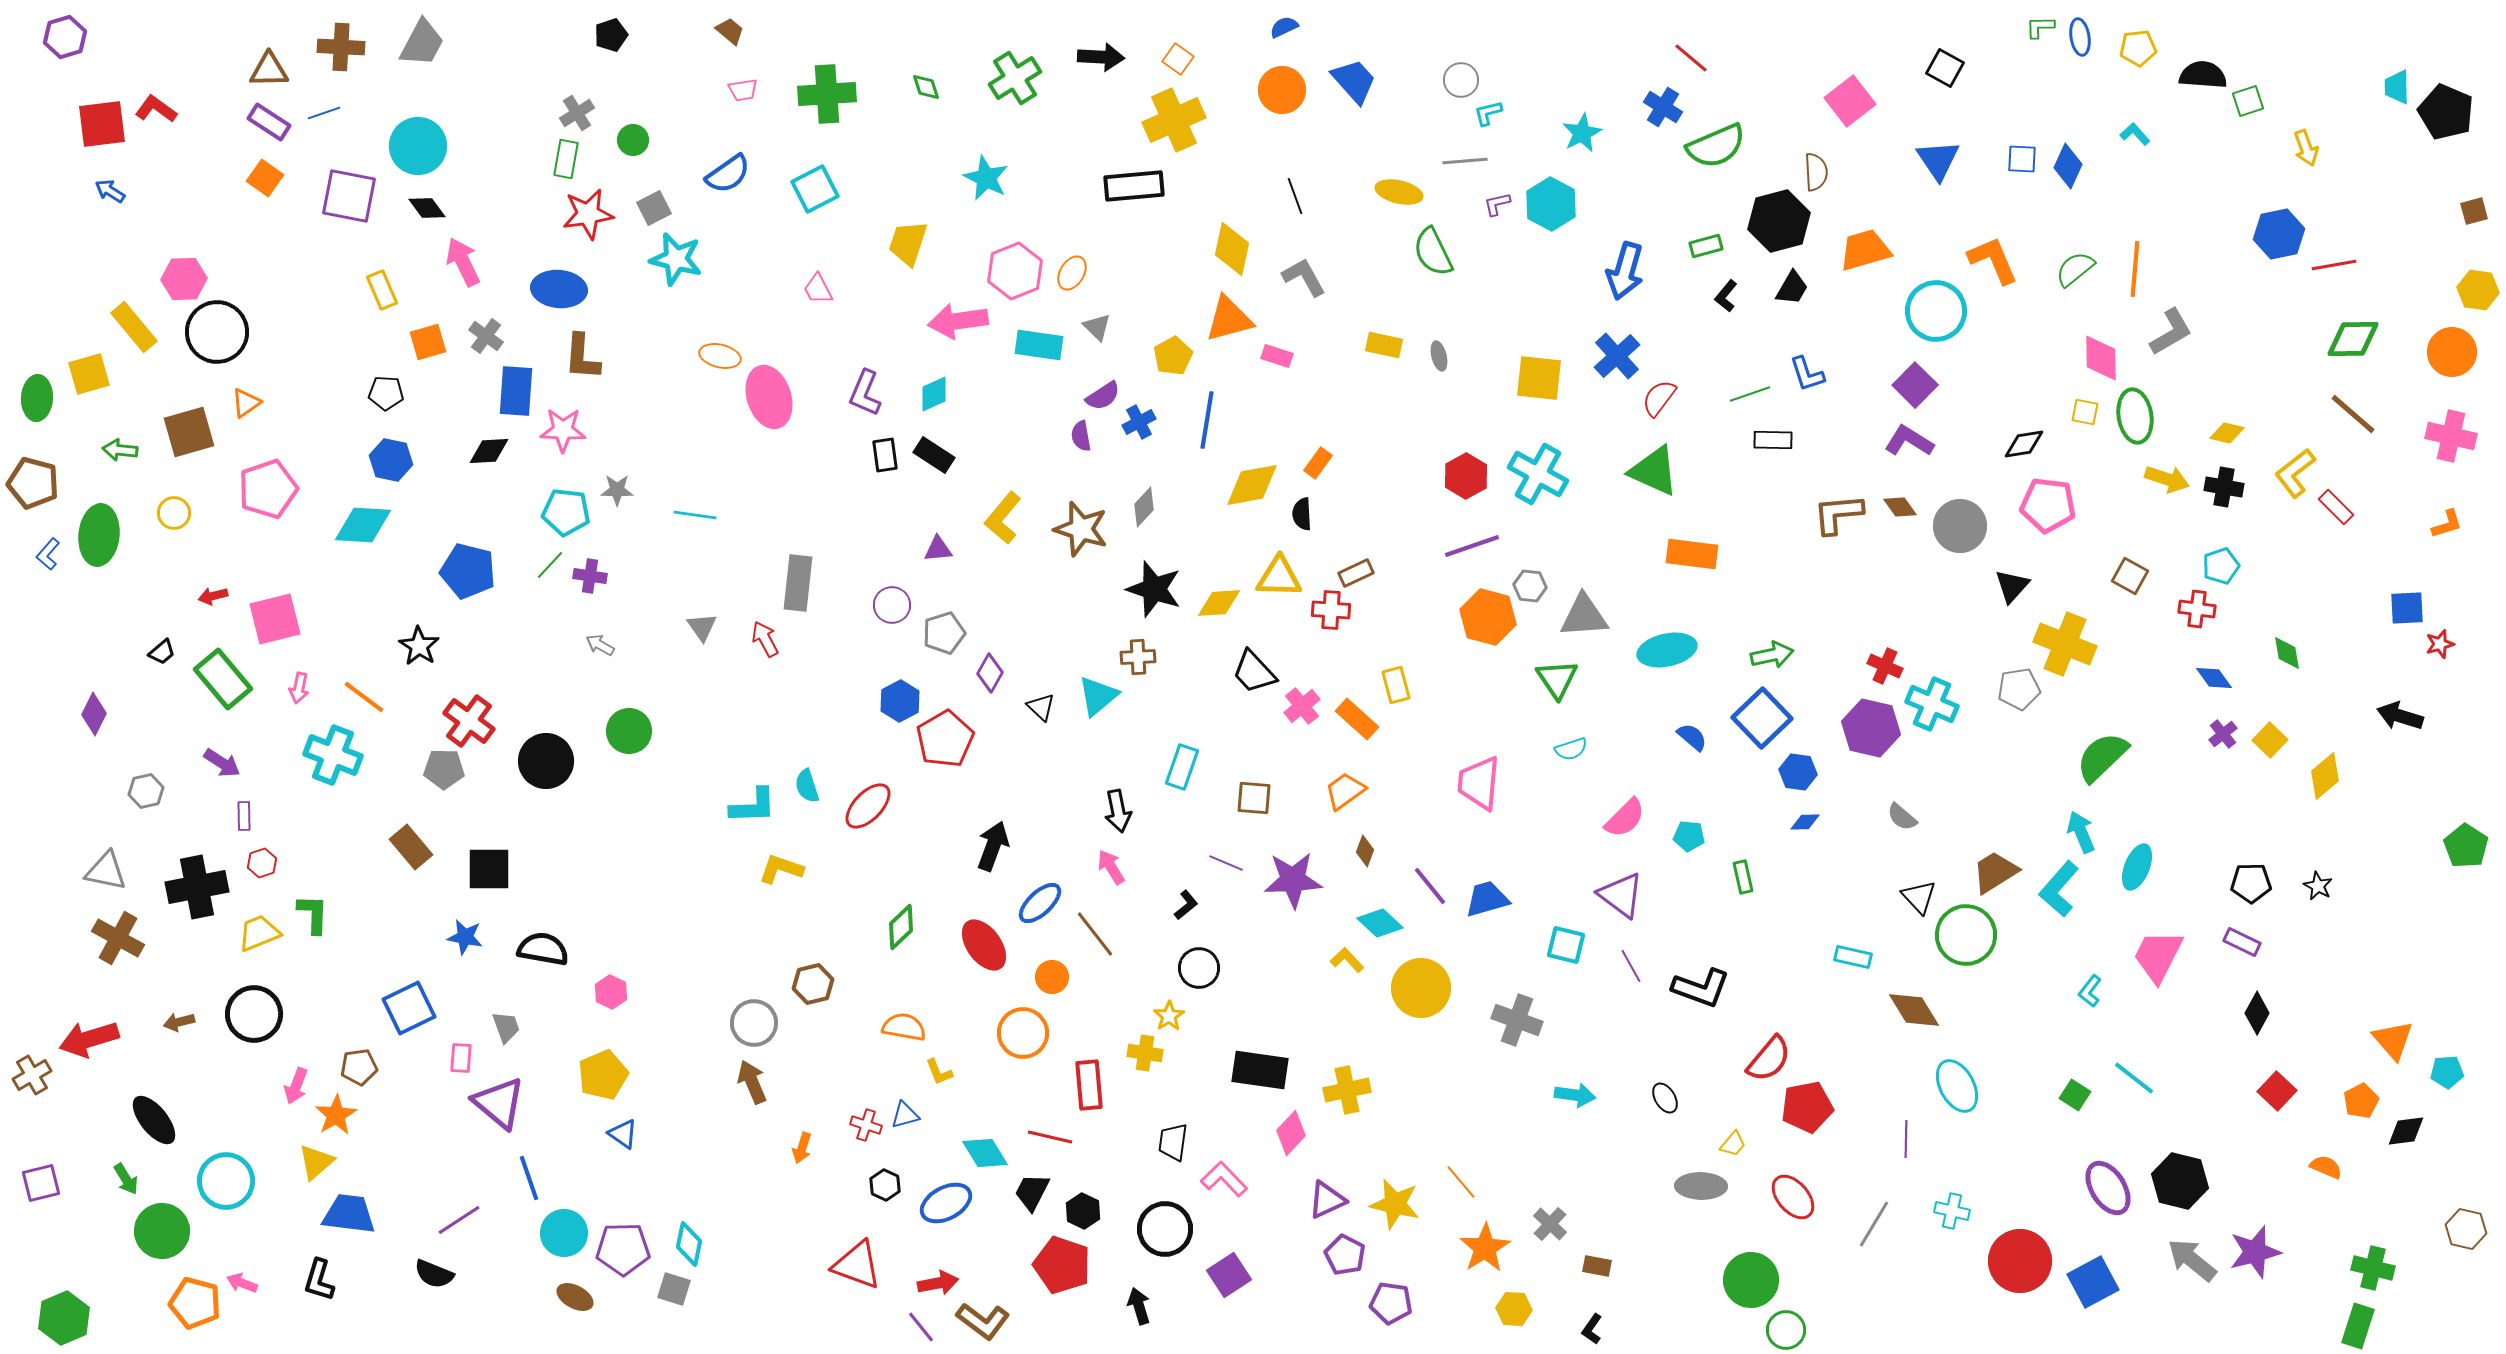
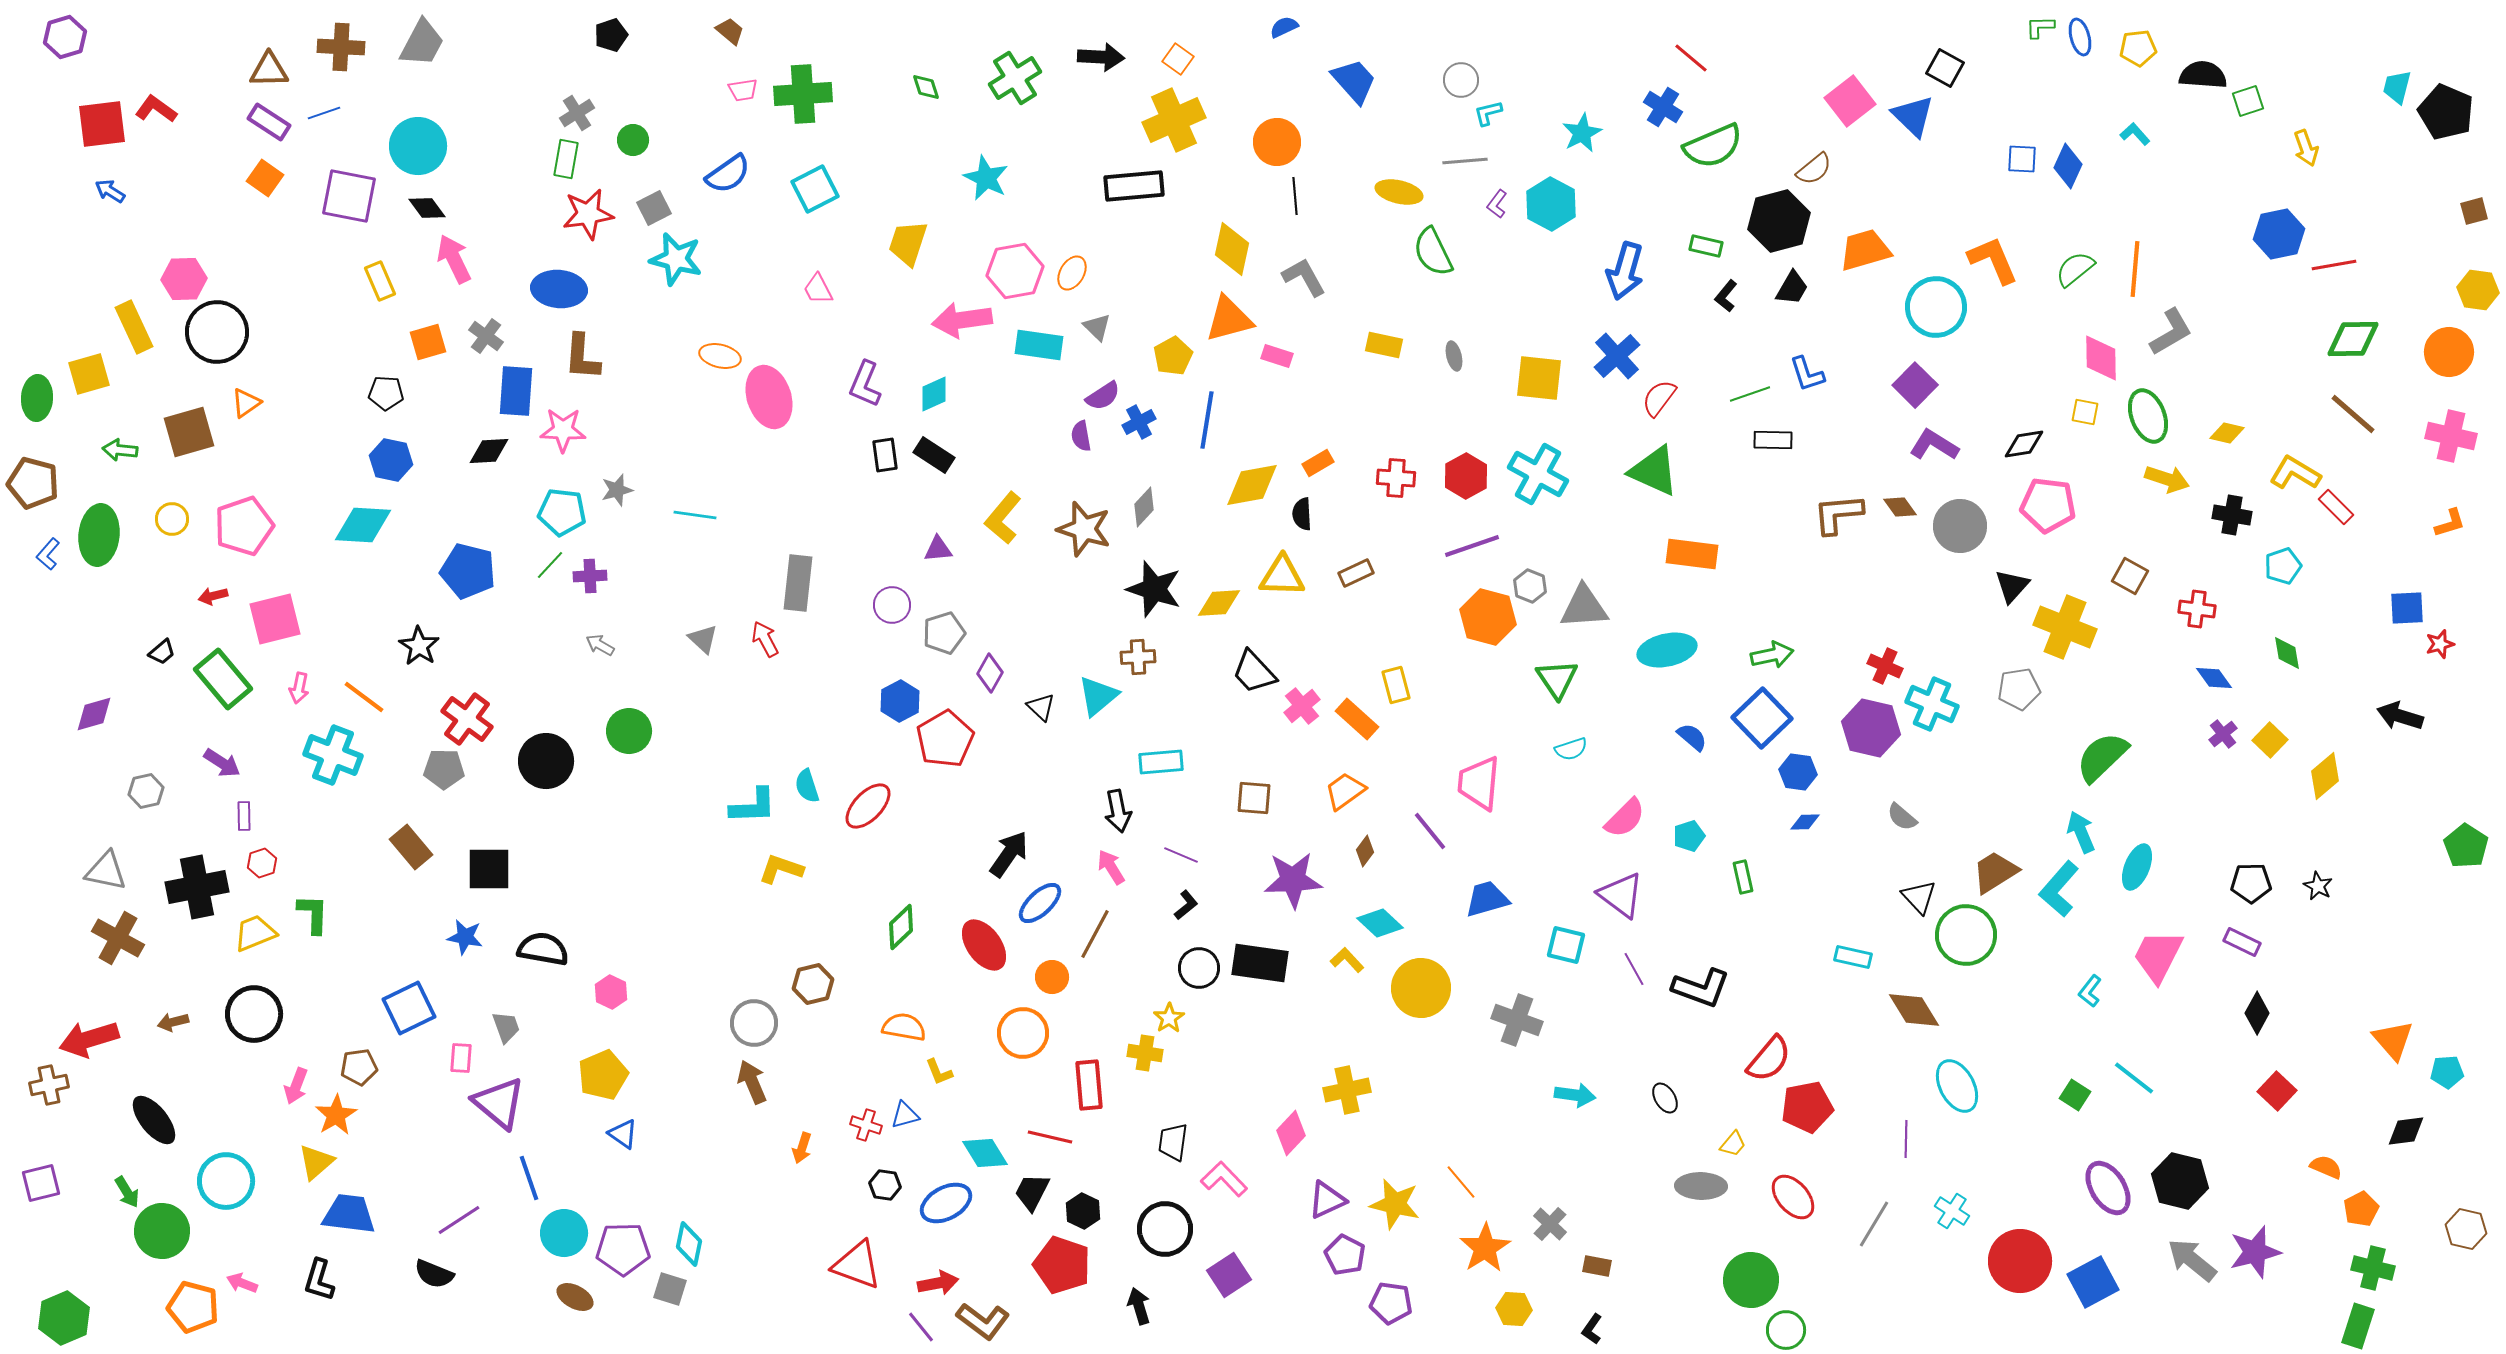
blue ellipse at (2080, 37): rotated 6 degrees counterclockwise
cyan trapezoid at (2397, 87): rotated 15 degrees clockwise
orange circle at (1282, 90): moved 5 px left, 52 px down
green cross at (827, 94): moved 24 px left
green semicircle at (1716, 146): moved 3 px left
blue triangle at (1938, 160): moved 25 px left, 44 px up; rotated 12 degrees counterclockwise
brown semicircle at (1816, 172): moved 2 px left, 3 px up; rotated 54 degrees clockwise
black line at (1295, 196): rotated 15 degrees clockwise
purple L-shape at (1497, 204): rotated 40 degrees counterclockwise
green rectangle at (1706, 246): rotated 28 degrees clockwise
pink arrow at (463, 262): moved 9 px left, 3 px up
pink hexagon at (1015, 271): rotated 12 degrees clockwise
yellow rectangle at (382, 290): moved 2 px left, 9 px up
cyan circle at (1936, 311): moved 4 px up
pink arrow at (958, 321): moved 4 px right, 1 px up
yellow rectangle at (134, 327): rotated 15 degrees clockwise
orange circle at (2452, 352): moved 3 px left
gray ellipse at (1439, 356): moved 15 px right
purple L-shape at (865, 393): moved 9 px up
green ellipse at (2135, 416): moved 13 px right; rotated 12 degrees counterclockwise
purple L-shape at (1909, 441): moved 25 px right, 4 px down
orange rectangle at (1318, 463): rotated 24 degrees clockwise
yellow L-shape at (2295, 473): rotated 69 degrees clockwise
black cross at (2224, 487): moved 8 px right, 28 px down
pink pentagon at (268, 489): moved 24 px left, 37 px down
gray star at (617, 490): rotated 16 degrees counterclockwise
cyan pentagon at (566, 512): moved 4 px left
yellow circle at (174, 513): moved 2 px left, 6 px down
orange L-shape at (2447, 524): moved 3 px right, 1 px up
brown star at (1081, 529): moved 3 px right
cyan pentagon at (2221, 566): moved 62 px right
purple cross at (590, 576): rotated 12 degrees counterclockwise
yellow triangle at (1279, 577): moved 3 px right, 1 px up
gray hexagon at (1530, 586): rotated 16 degrees clockwise
red cross at (1331, 610): moved 65 px right, 132 px up
gray triangle at (1584, 616): moved 9 px up
gray triangle at (702, 627): moved 1 px right, 12 px down; rotated 12 degrees counterclockwise
yellow cross at (2065, 644): moved 17 px up
purple diamond at (94, 714): rotated 48 degrees clockwise
red cross at (469, 721): moved 2 px left, 2 px up
cyan rectangle at (1182, 767): moved 21 px left, 5 px up; rotated 66 degrees clockwise
cyan pentagon at (1689, 836): rotated 24 degrees counterclockwise
black arrow at (993, 846): moved 16 px right, 8 px down; rotated 15 degrees clockwise
brown diamond at (1365, 851): rotated 16 degrees clockwise
purple line at (1226, 863): moved 45 px left, 8 px up
purple line at (1430, 886): moved 55 px up
yellow trapezoid at (259, 933): moved 4 px left
brown line at (1095, 934): rotated 66 degrees clockwise
purple line at (1631, 966): moved 3 px right, 3 px down
yellow star at (1169, 1016): moved 2 px down
brown arrow at (179, 1022): moved 6 px left
black rectangle at (1260, 1070): moved 107 px up
brown cross at (32, 1075): moved 17 px right, 10 px down; rotated 18 degrees clockwise
orange pentagon at (2361, 1101): moved 108 px down
green arrow at (126, 1179): moved 1 px right, 13 px down
black hexagon at (885, 1185): rotated 16 degrees counterclockwise
cyan cross at (1952, 1211): rotated 20 degrees clockwise
gray square at (674, 1289): moved 4 px left
orange pentagon at (195, 1303): moved 2 px left, 4 px down
